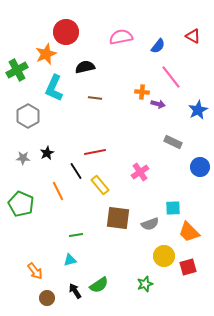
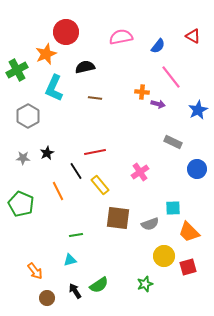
blue circle: moved 3 px left, 2 px down
